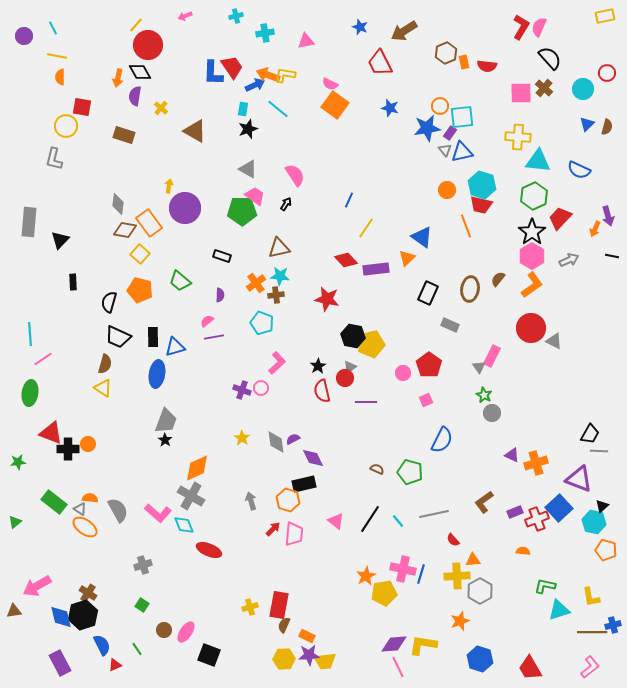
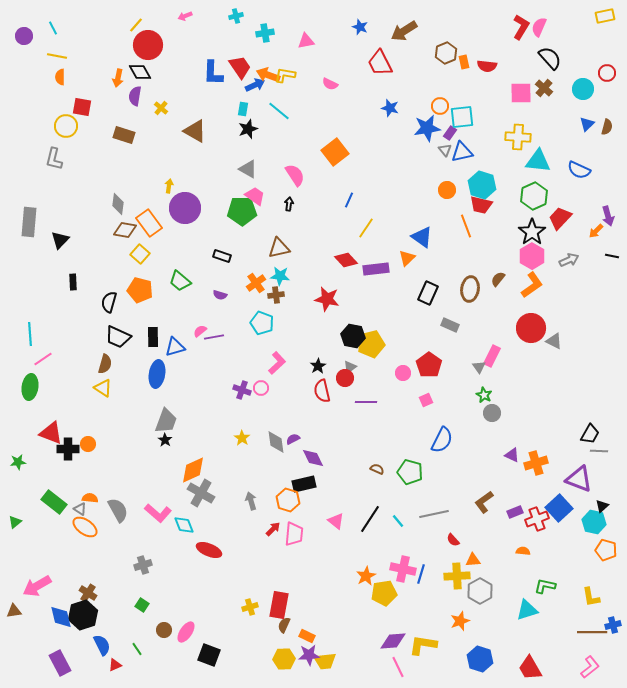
red trapezoid at (232, 67): moved 8 px right
orange square at (335, 105): moved 47 px down; rotated 16 degrees clockwise
cyan line at (278, 109): moved 1 px right, 2 px down
black arrow at (286, 204): moved 3 px right; rotated 24 degrees counterclockwise
orange arrow at (595, 229): moved 1 px right, 2 px down; rotated 21 degrees clockwise
purple semicircle at (220, 295): rotated 104 degrees clockwise
pink semicircle at (207, 321): moved 7 px left, 10 px down
green ellipse at (30, 393): moved 6 px up
orange diamond at (197, 468): moved 4 px left, 2 px down
gray cross at (191, 496): moved 10 px right, 3 px up
cyan triangle at (559, 610): moved 32 px left
purple diamond at (394, 644): moved 1 px left, 3 px up
